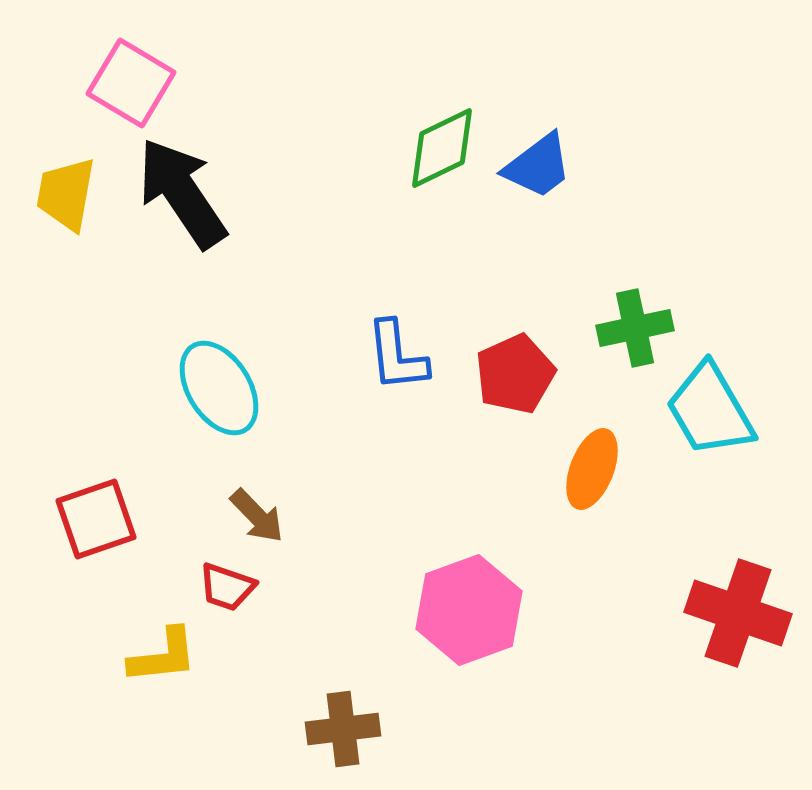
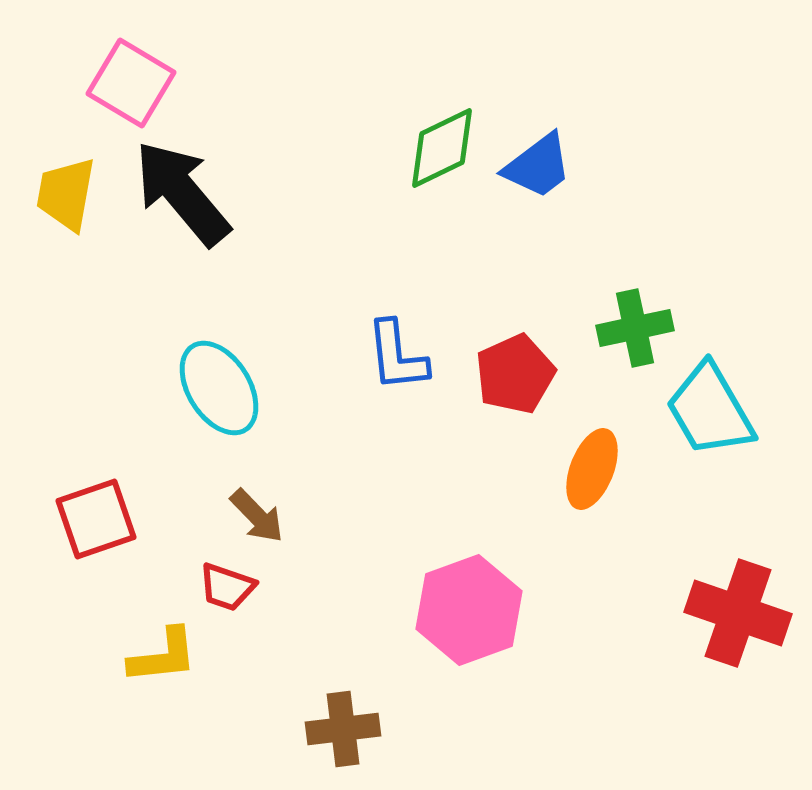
black arrow: rotated 6 degrees counterclockwise
